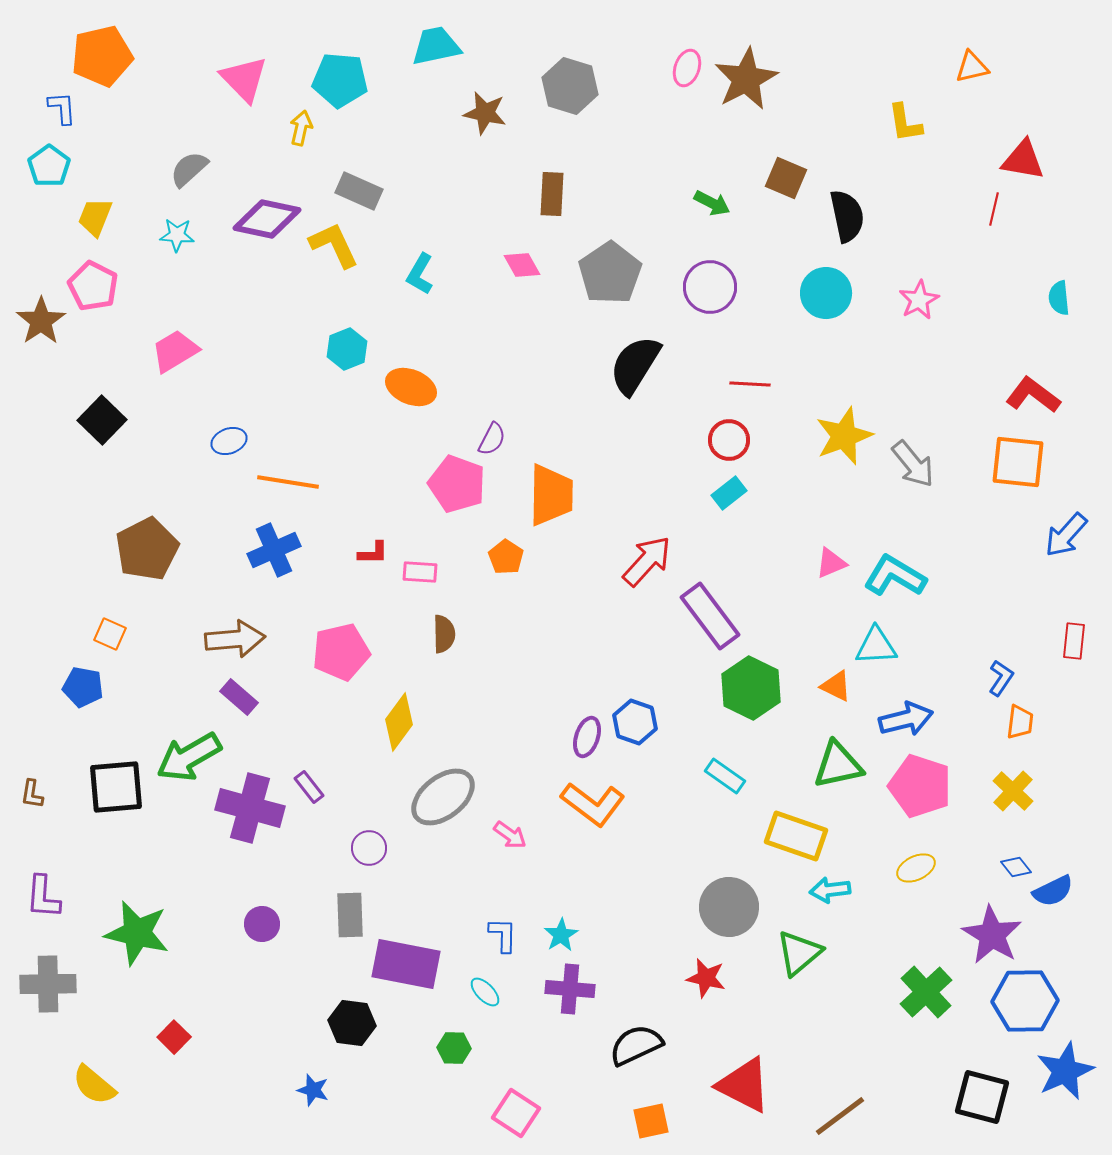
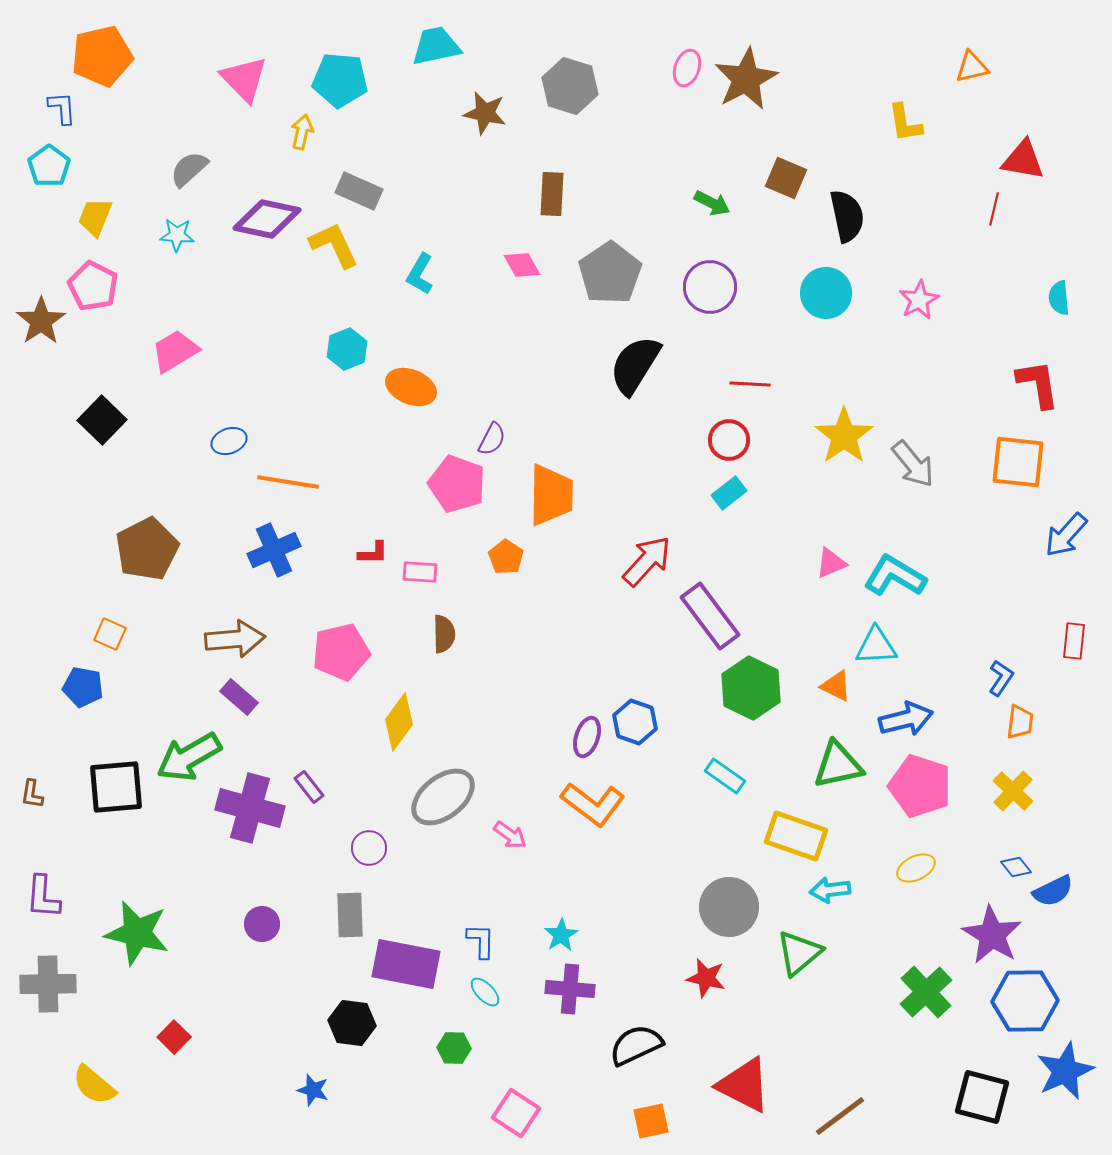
yellow arrow at (301, 128): moved 1 px right, 4 px down
red L-shape at (1033, 395): moved 5 px right, 11 px up; rotated 44 degrees clockwise
yellow star at (844, 436): rotated 14 degrees counterclockwise
blue L-shape at (503, 935): moved 22 px left, 6 px down
